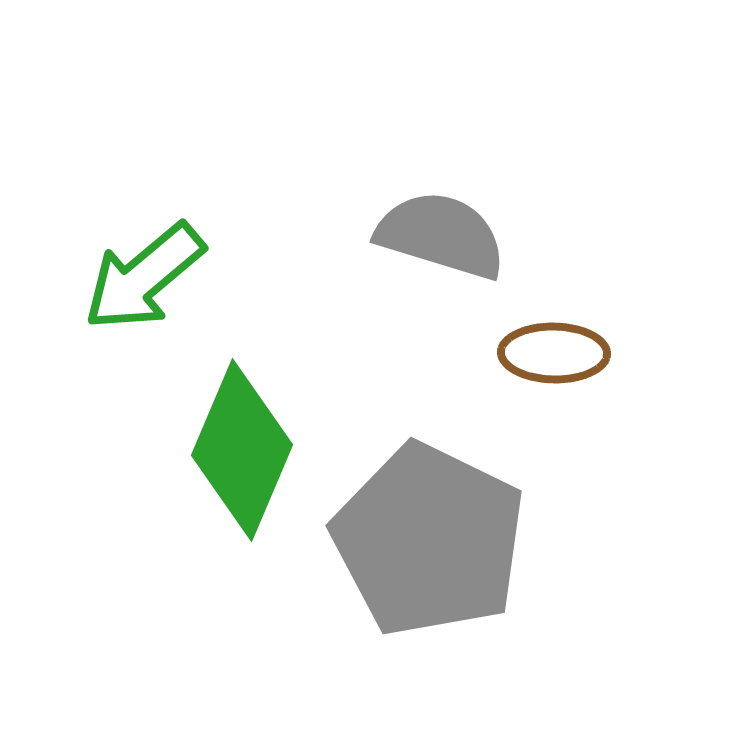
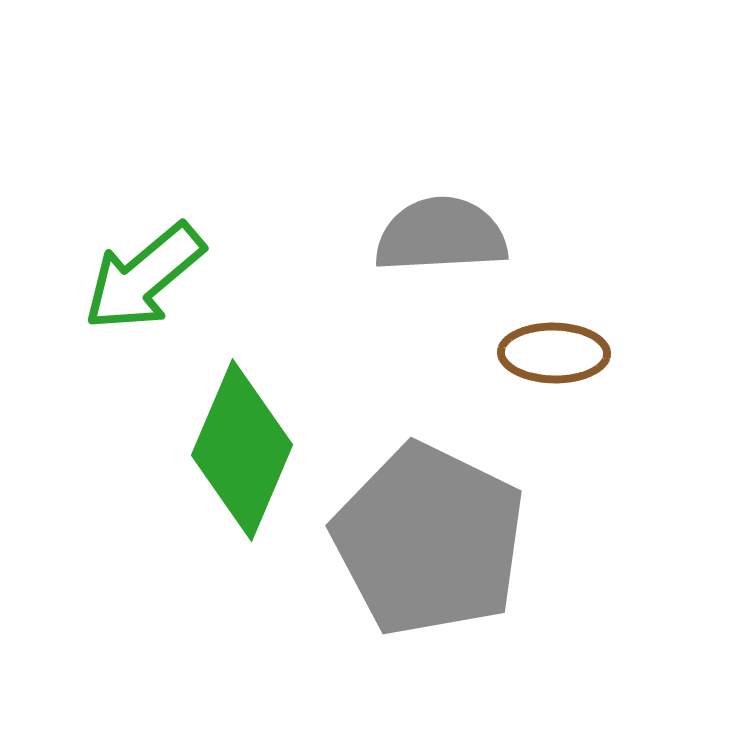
gray semicircle: rotated 20 degrees counterclockwise
